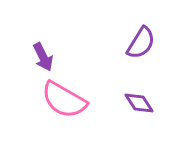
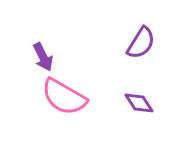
pink semicircle: moved 3 px up
